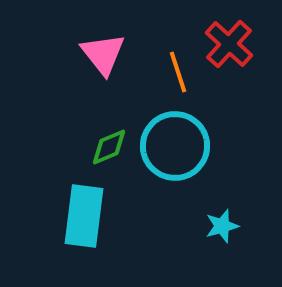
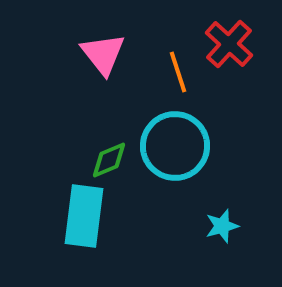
green diamond: moved 13 px down
